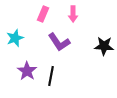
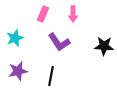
purple star: moved 9 px left; rotated 24 degrees clockwise
